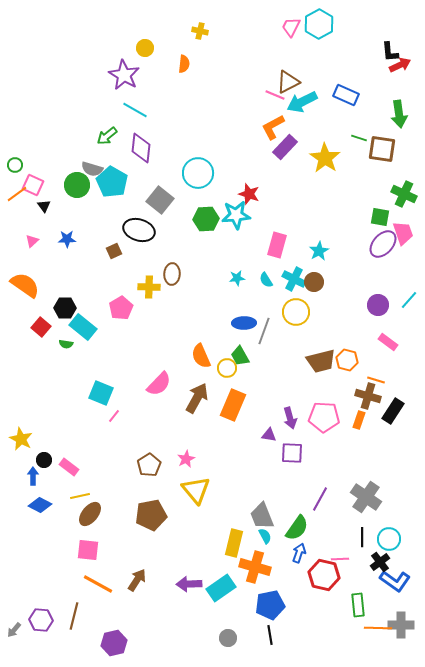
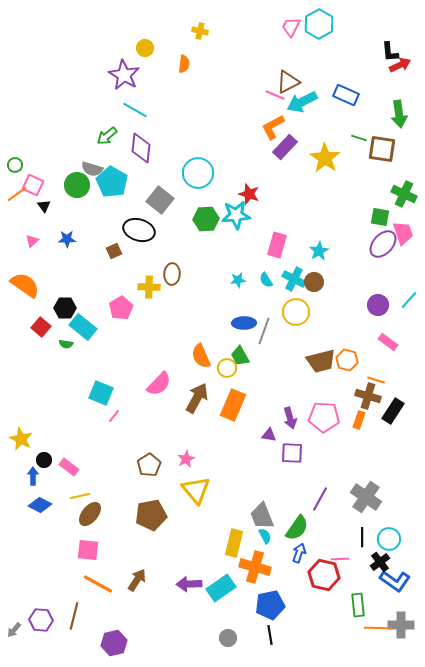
cyan star at (237, 278): moved 1 px right, 2 px down
